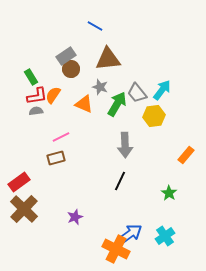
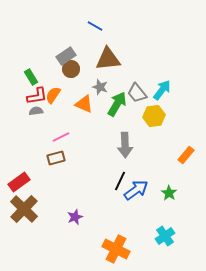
blue arrow: moved 6 px right, 44 px up
